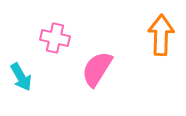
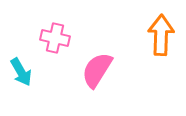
pink semicircle: moved 1 px down
cyan arrow: moved 5 px up
